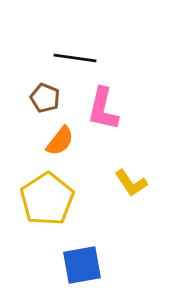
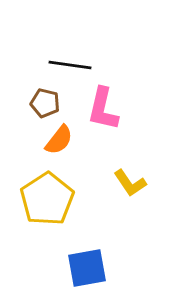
black line: moved 5 px left, 7 px down
brown pentagon: moved 5 px down; rotated 8 degrees counterclockwise
orange semicircle: moved 1 px left, 1 px up
yellow L-shape: moved 1 px left
blue square: moved 5 px right, 3 px down
